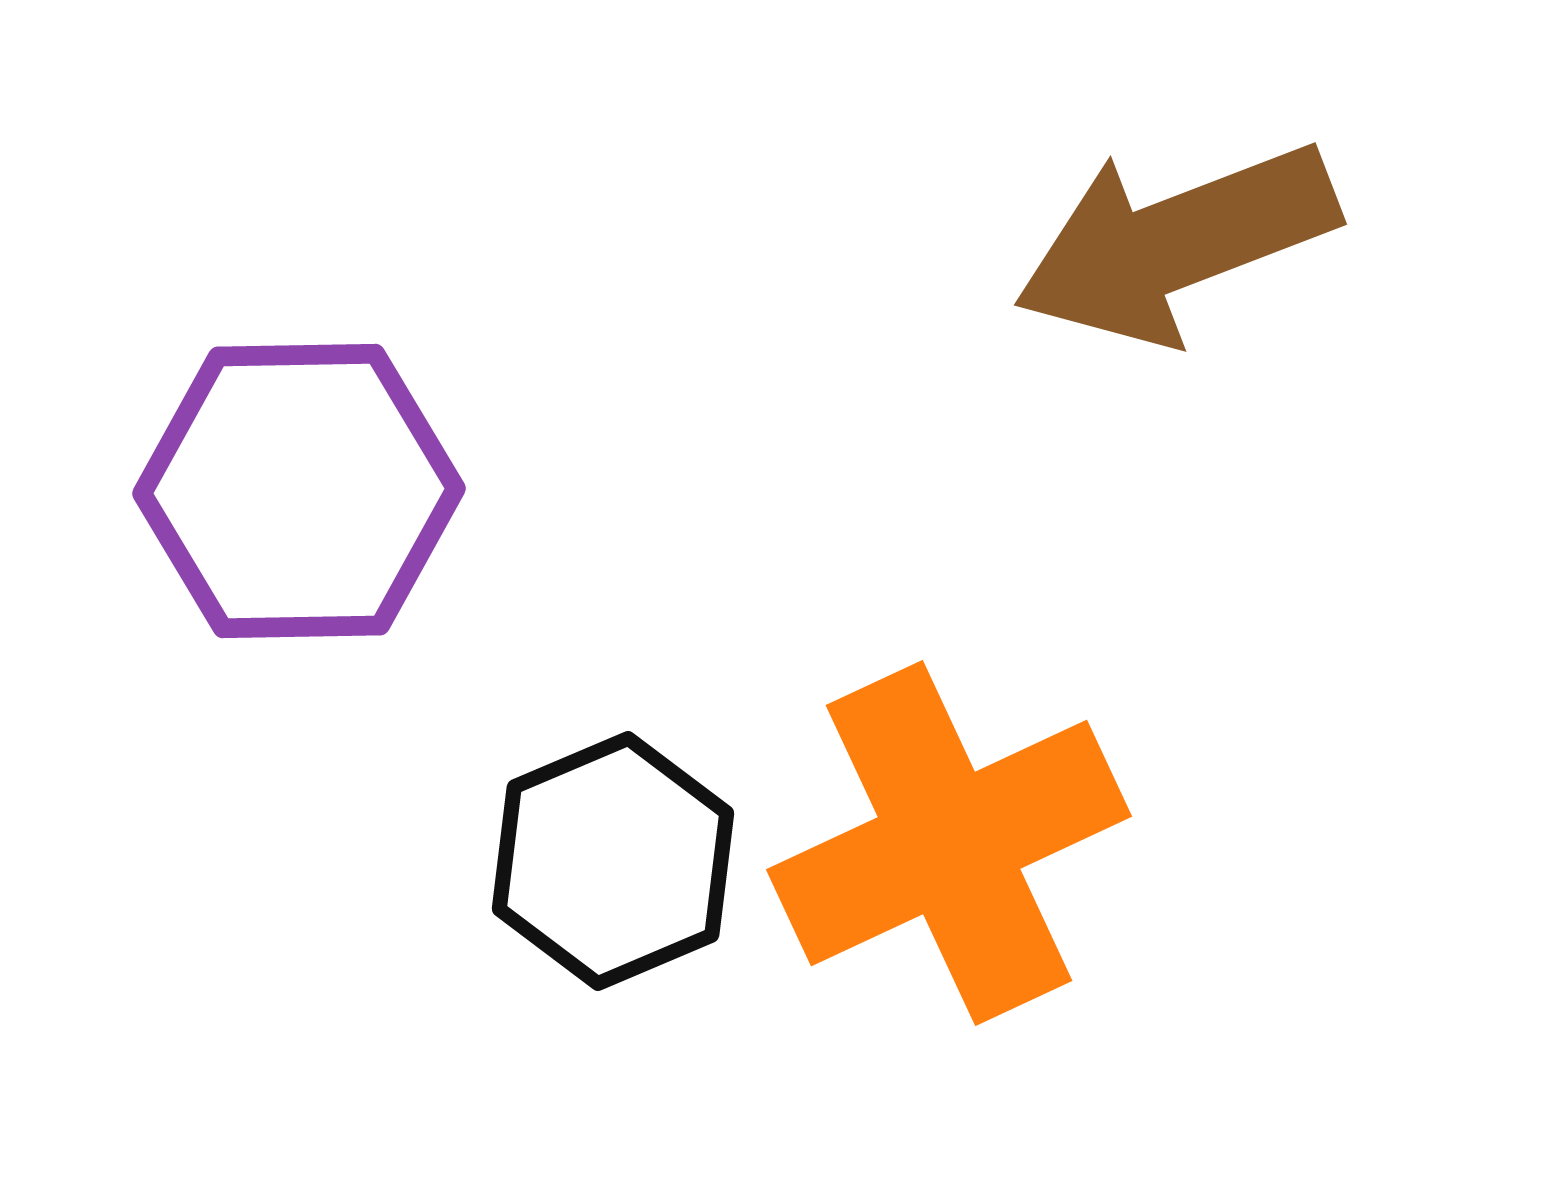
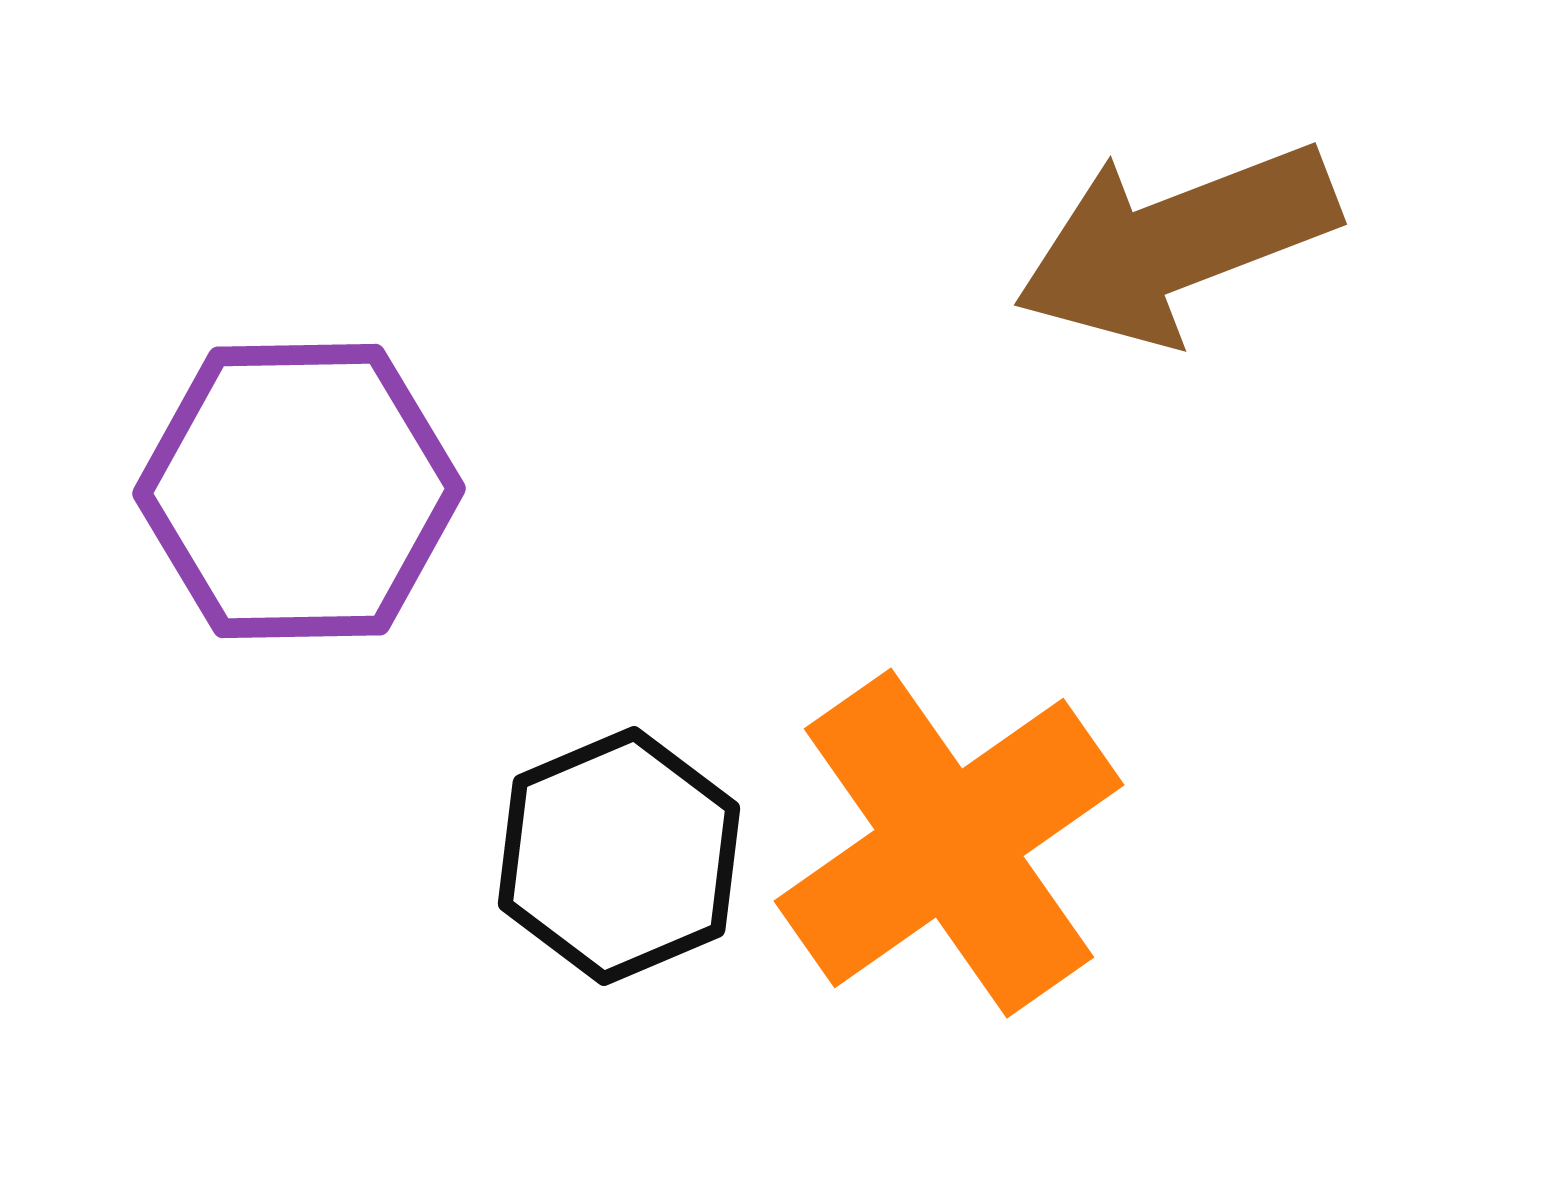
orange cross: rotated 10 degrees counterclockwise
black hexagon: moved 6 px right, 5 px up
